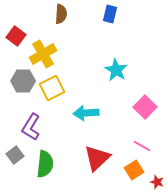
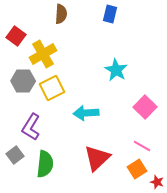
orange square: moved 3 px right, 1 px up
